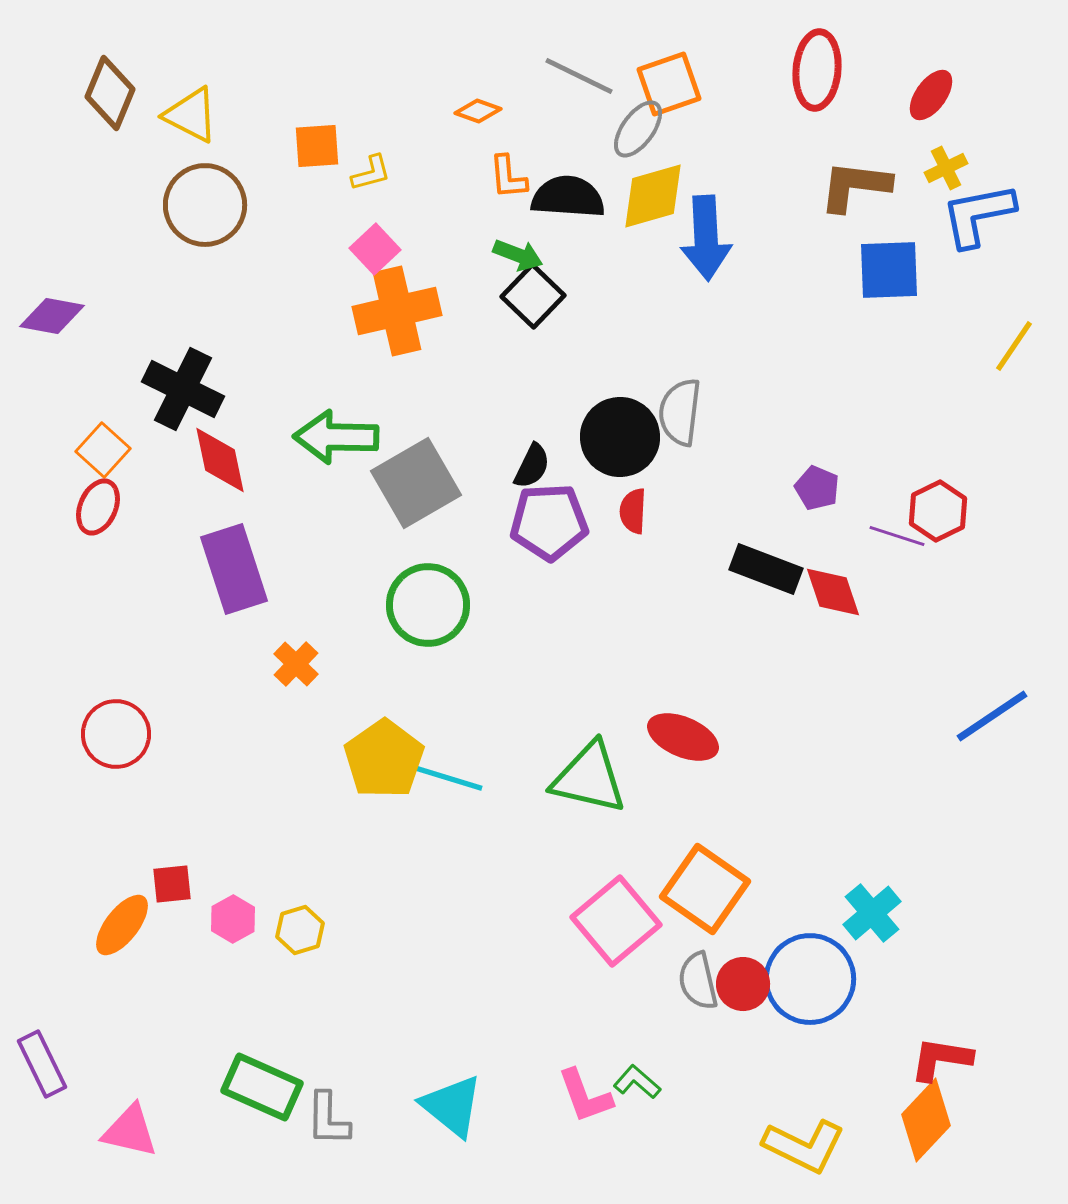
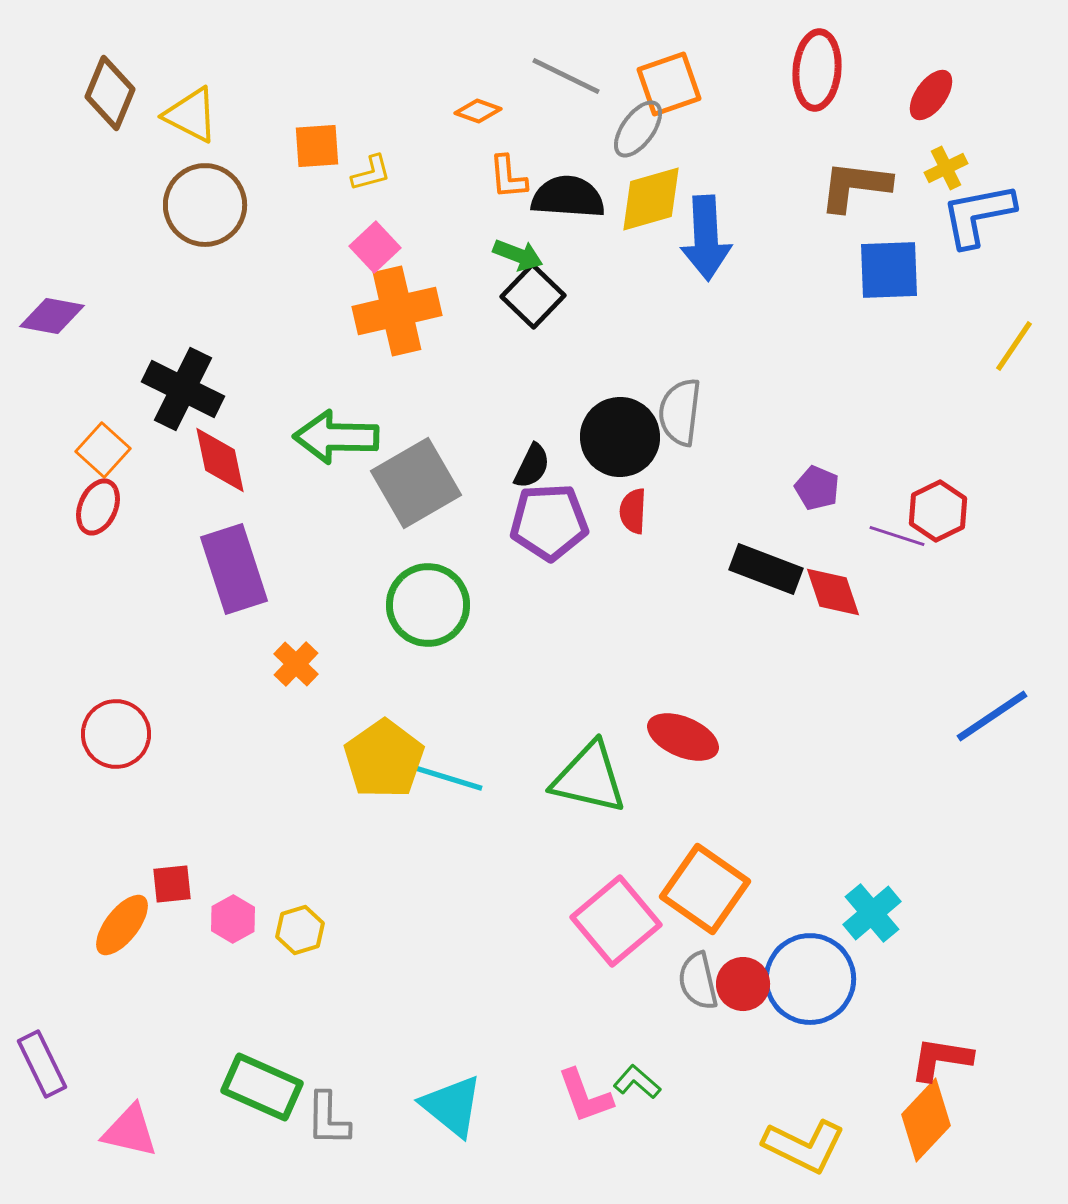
gray line at (579, 76): moved 13 px left
yellow diamond at (653, 196): moved 2 px left, 3 px down
pink square at (375, 249): moved 2 px up
